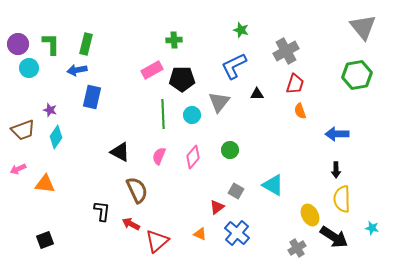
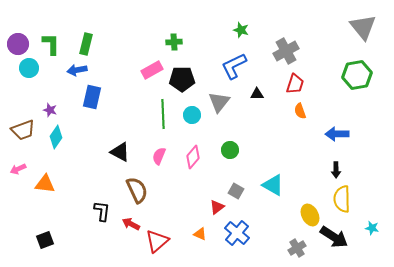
green cross at (174, 40): moved 2 px down
